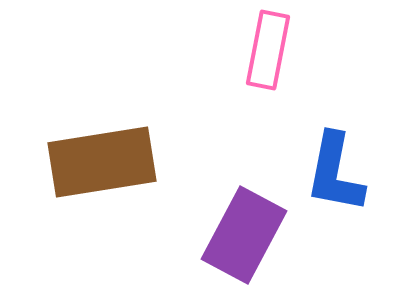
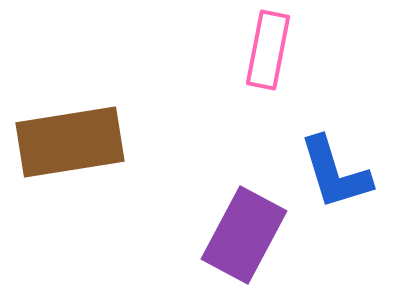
brown rectangle: moved 32 px left, 20 px up
blue L-shape: rotated 28 degrees counterclockwise
